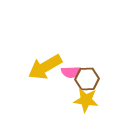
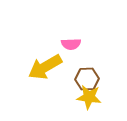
pink semicircle: moved 28 px up
yellow star: moved 3 px right, 3 px up
